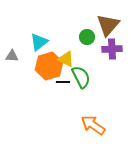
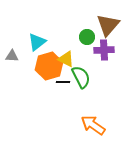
cyan triangle: moved 2 px left
purple cross: moved 8 px left, 1 px down
